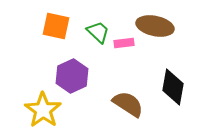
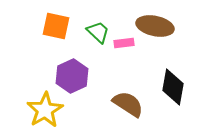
yellow star: moved 2 px right; rotated 6 degrees clockwise
